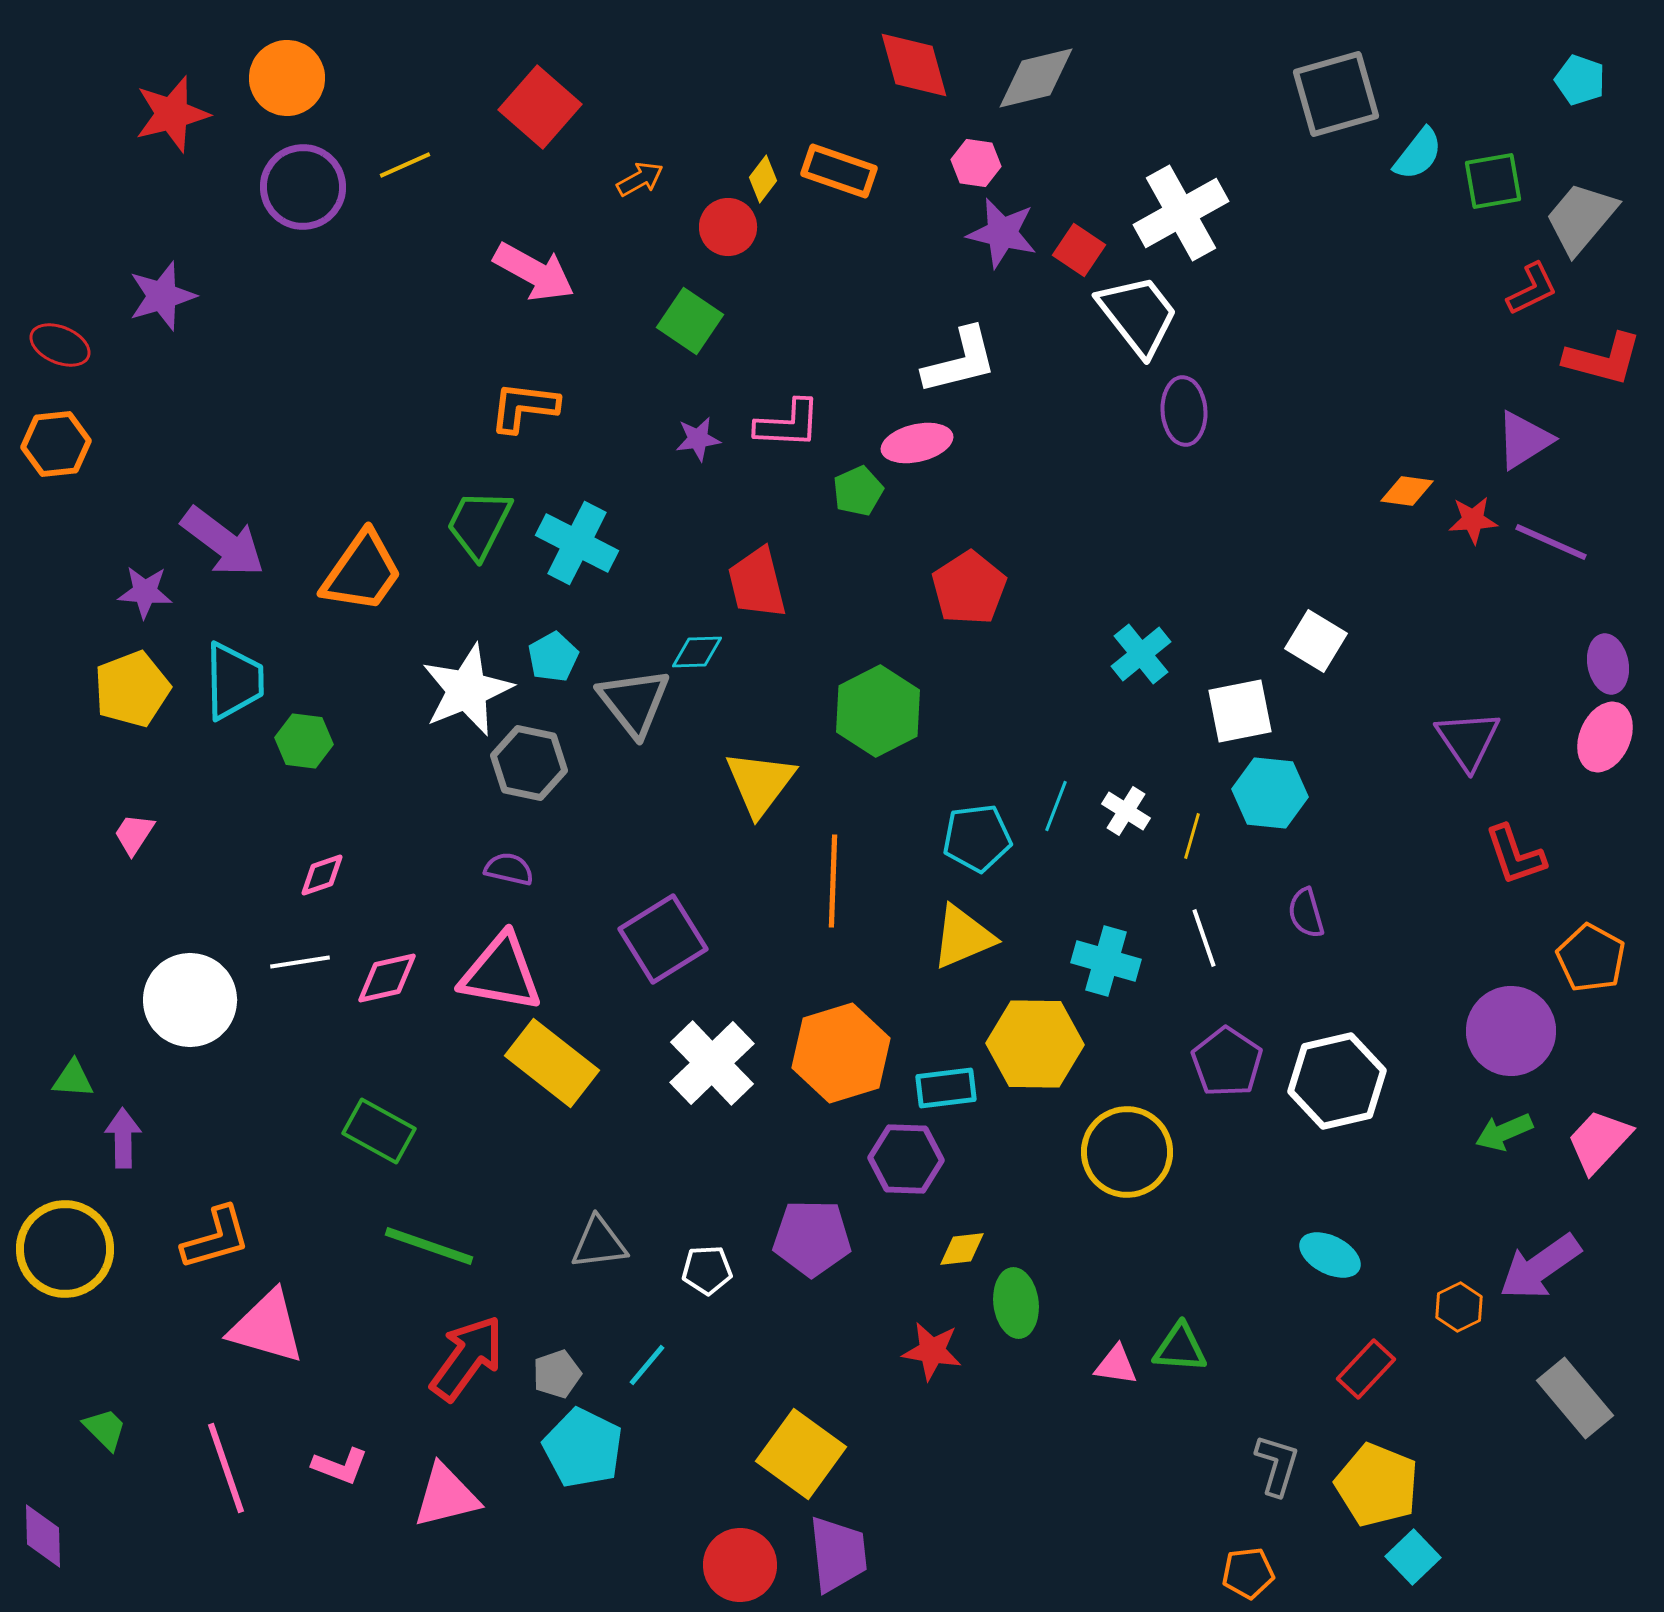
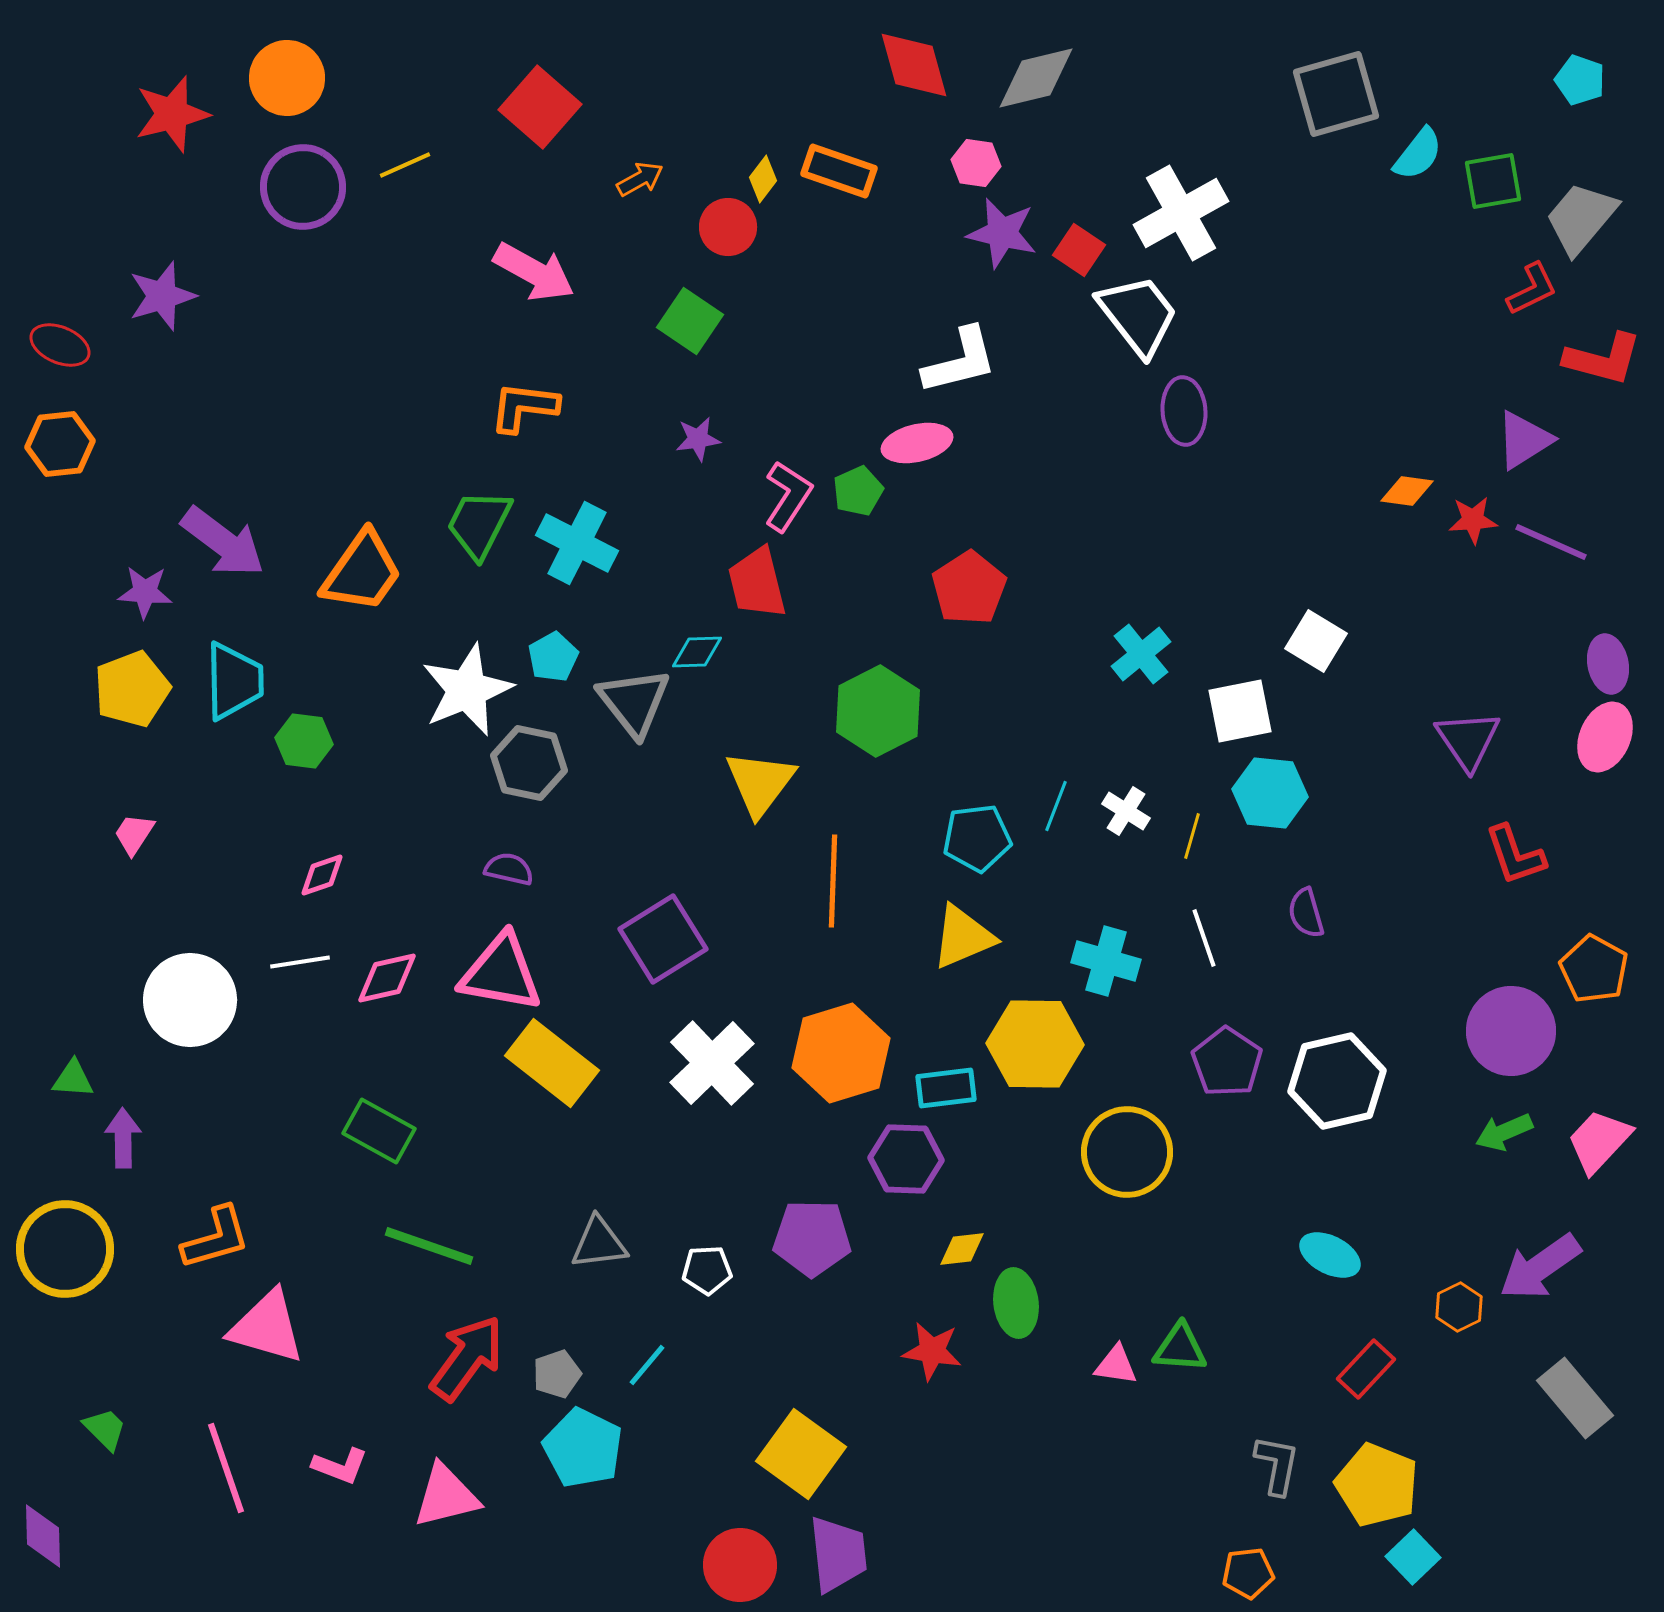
pink L-shape at (788, 424): moved 72 px down; rotated 60 degrees counterclockwise
orange hexagon at (56, 444): moved 4 px right
orange pentagon at (1591, 958): moved 3 px right, 11 px down
gray L-shape at (1277, 1465): rotated 6 degrees counterclockwise
